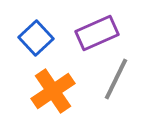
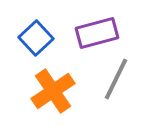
purple rectangle: rotated 9 degrees clockwise
